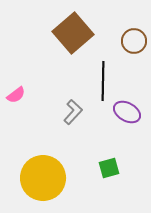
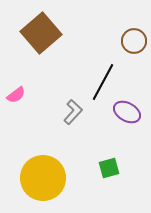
brown square: moved 32 px left
black line: moved 1 px down; rotated 27 degrees clockwise
